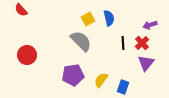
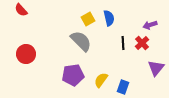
red circle: moved 1 px left, 1 px up
purple triangle: moved 10 px right, 5 px down
